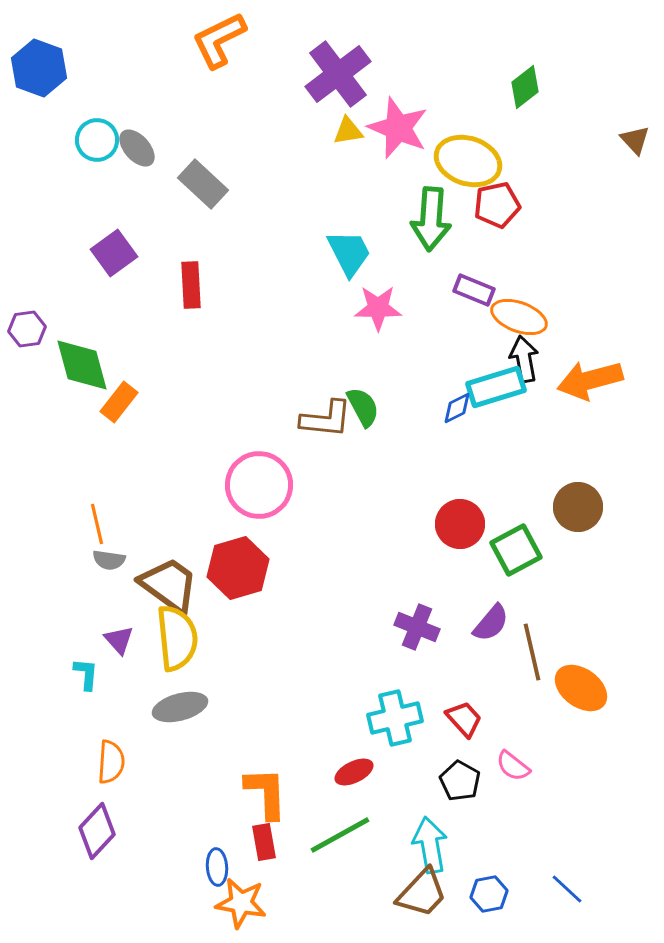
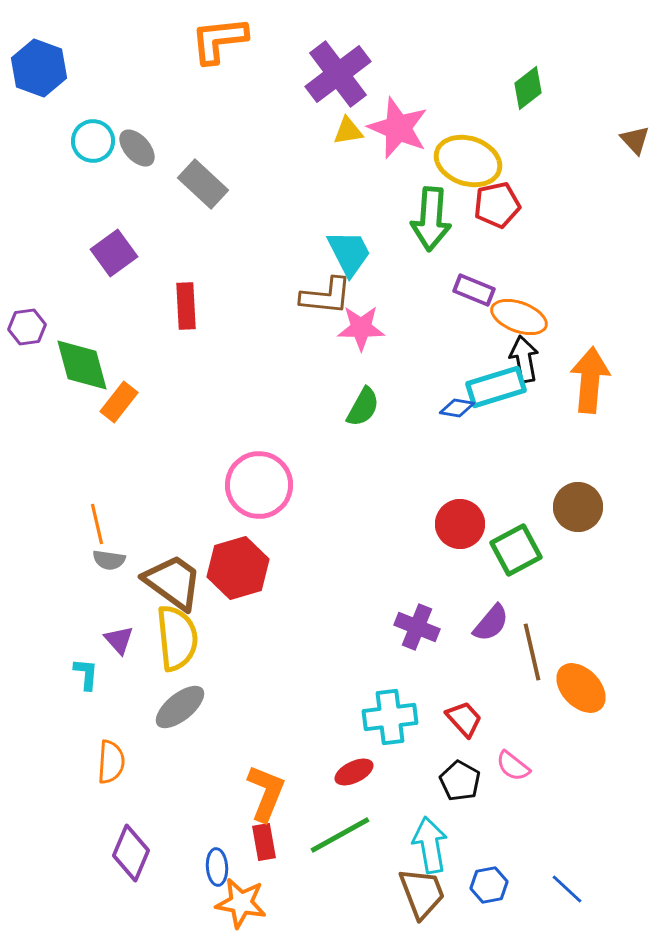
orange L-shape at (219, 40): rotated 20 degrees clockwise
green diamond at (525, 87): moved 3 px right, 1 px down
cyan circle at (97, 140): moved 4 px left, 1 px down
red rectangle at (191, 285): moved 5 px left, 21 px down
pink star at (378, 308): moved 17 px left, 20 px down
purple hexagon at (27, 329): moved 2 px up
orange arrow at (590, 380): rotated 110 degrees clockwise
green semicircle at (363, 407): rotated 57 degrees clockwise
blue diamond at (457, 408): rotated 36 degrees clockwise
brown L-shape at (326, 419): moved 123 px up
brown trapezoid at (169, 585): moved 4 px right, 3 px up
orange ellipse at (581, 688): rotated 10 degrees clockwise
gray ellipse at (180, 707): rotated 24 degrees counterclockwise
cyan cross at (395, 718): moved 5 px left, 1 px up; rotated 6 degrees clockwise
orange L-shape at (266, 793): rotated 24 degrees clockwise
purple diamond at (97, 831): moved 34 px right, 22 px down; rotated 20 degrees counterclockwise
brown trapezoid at (422, 893): rotated 64 degrees counterclockwise
blue hexagon at (489, 894): moved 9 px up
